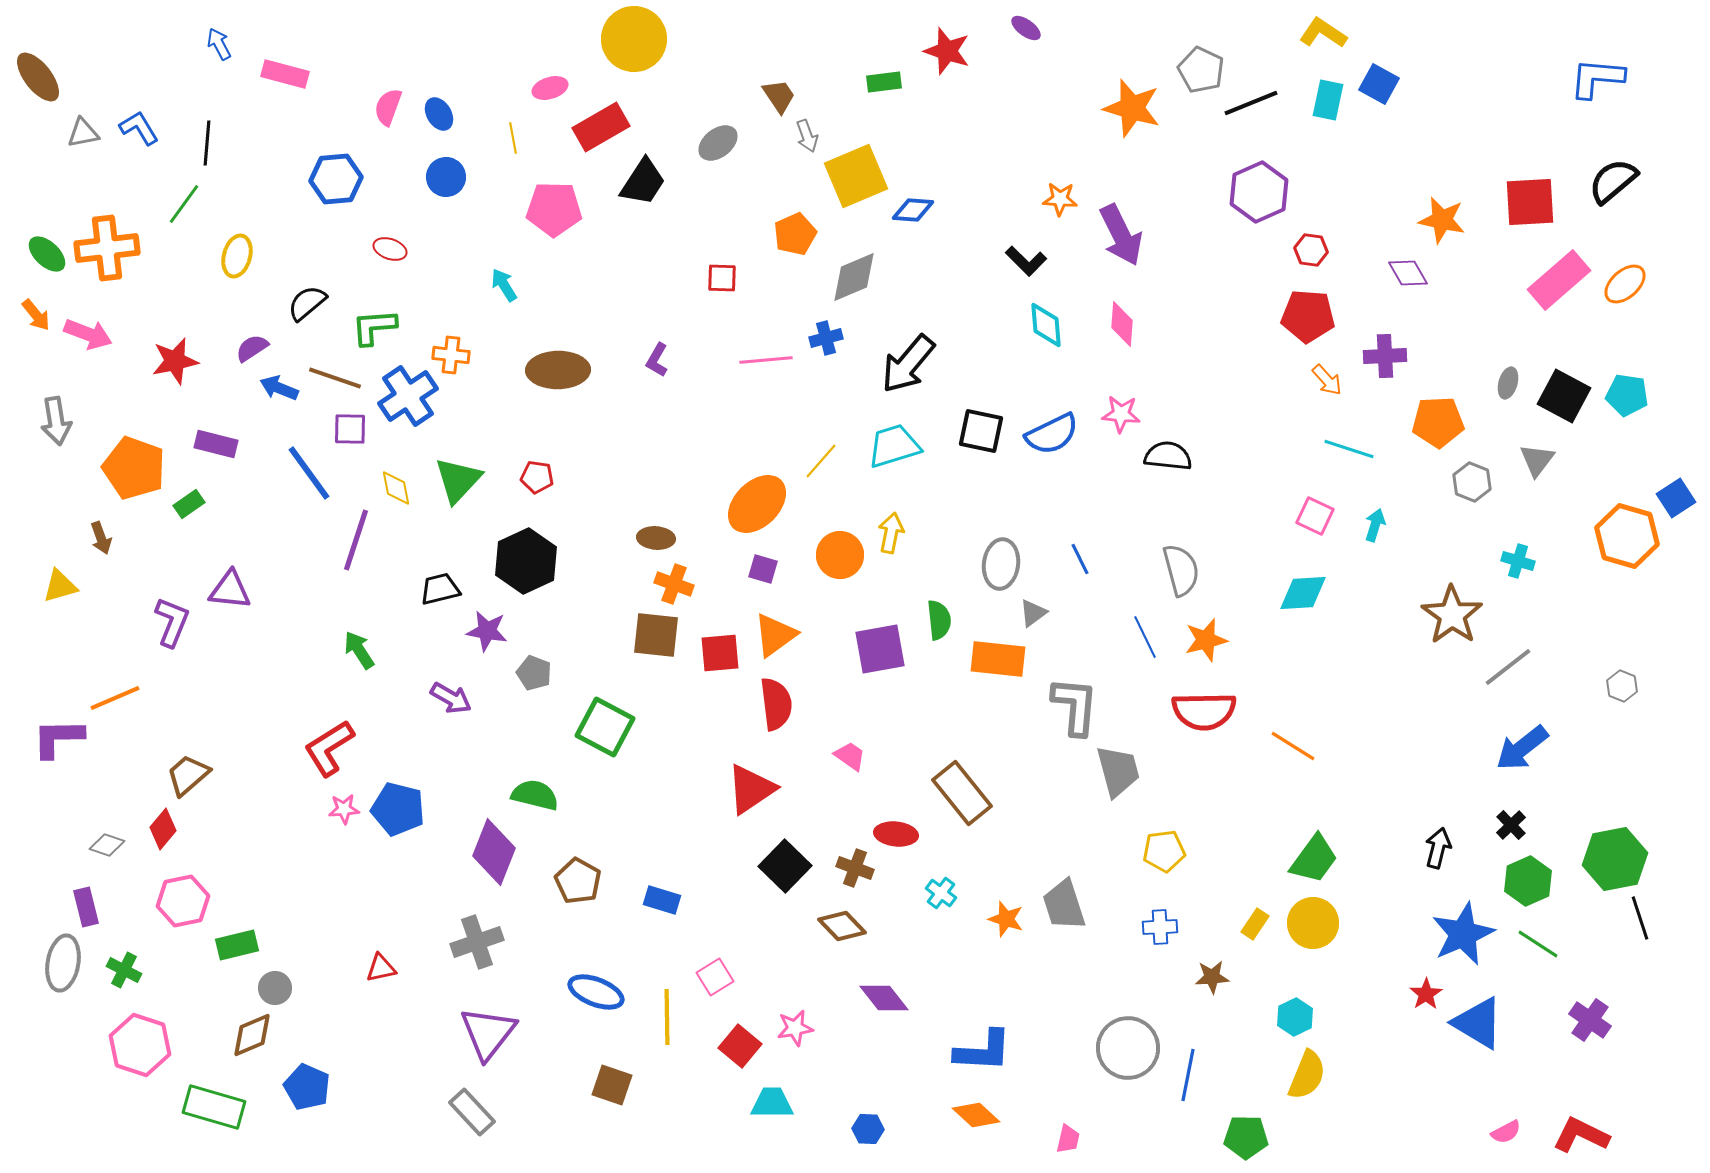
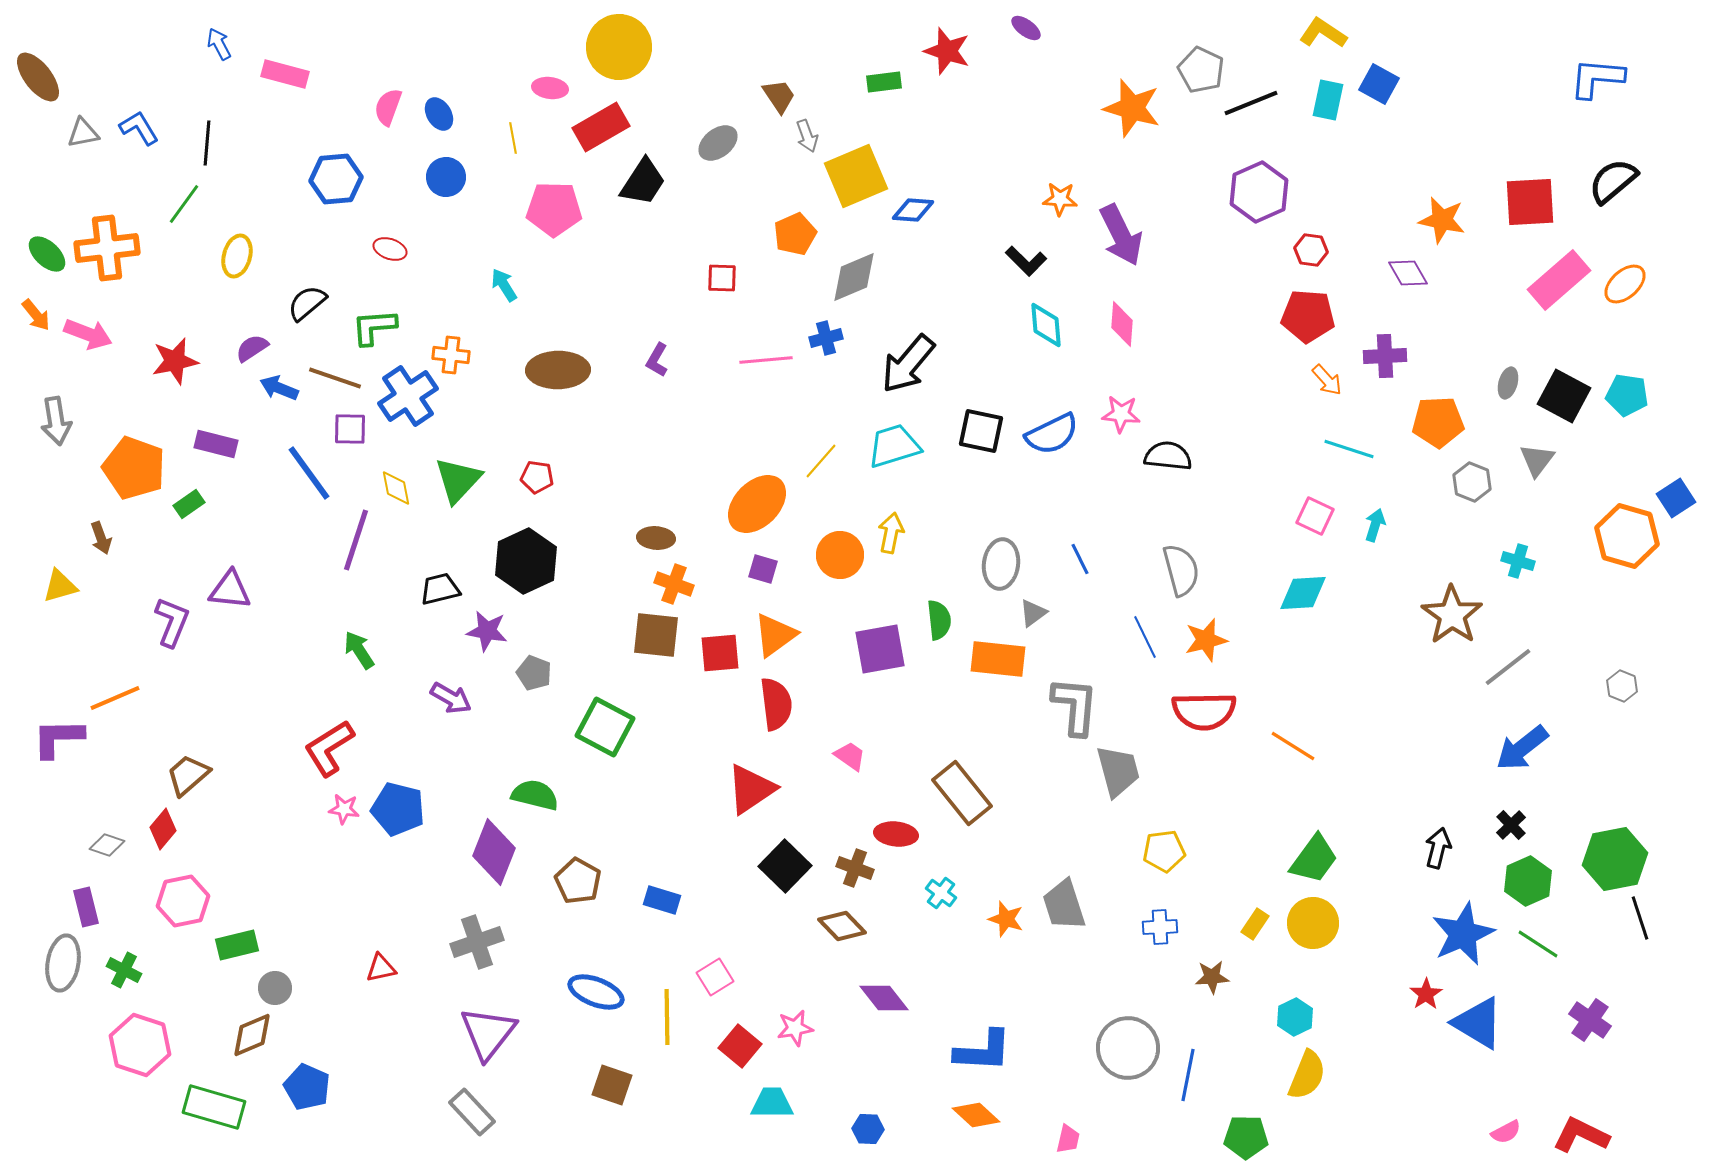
yellow circle at (634, 39): moved 15 px left, 8 px down
pink ellipse at (550, 88): rotated 24 degrees clockwise
pink star at (344, 809): rotated 12 degrees clockwise
